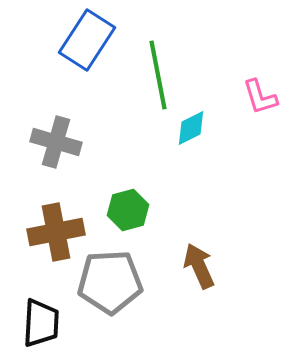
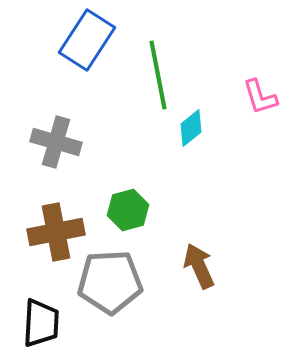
cyan diamond: rotated 12 degrees counterclockwise
